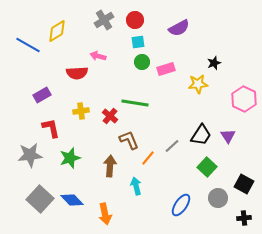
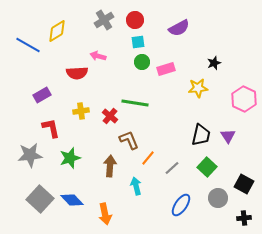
yellow star: moved 4 px down
black trapezoid: rotated 20 degrees counterclockwise
gray line: moved 22 px down
